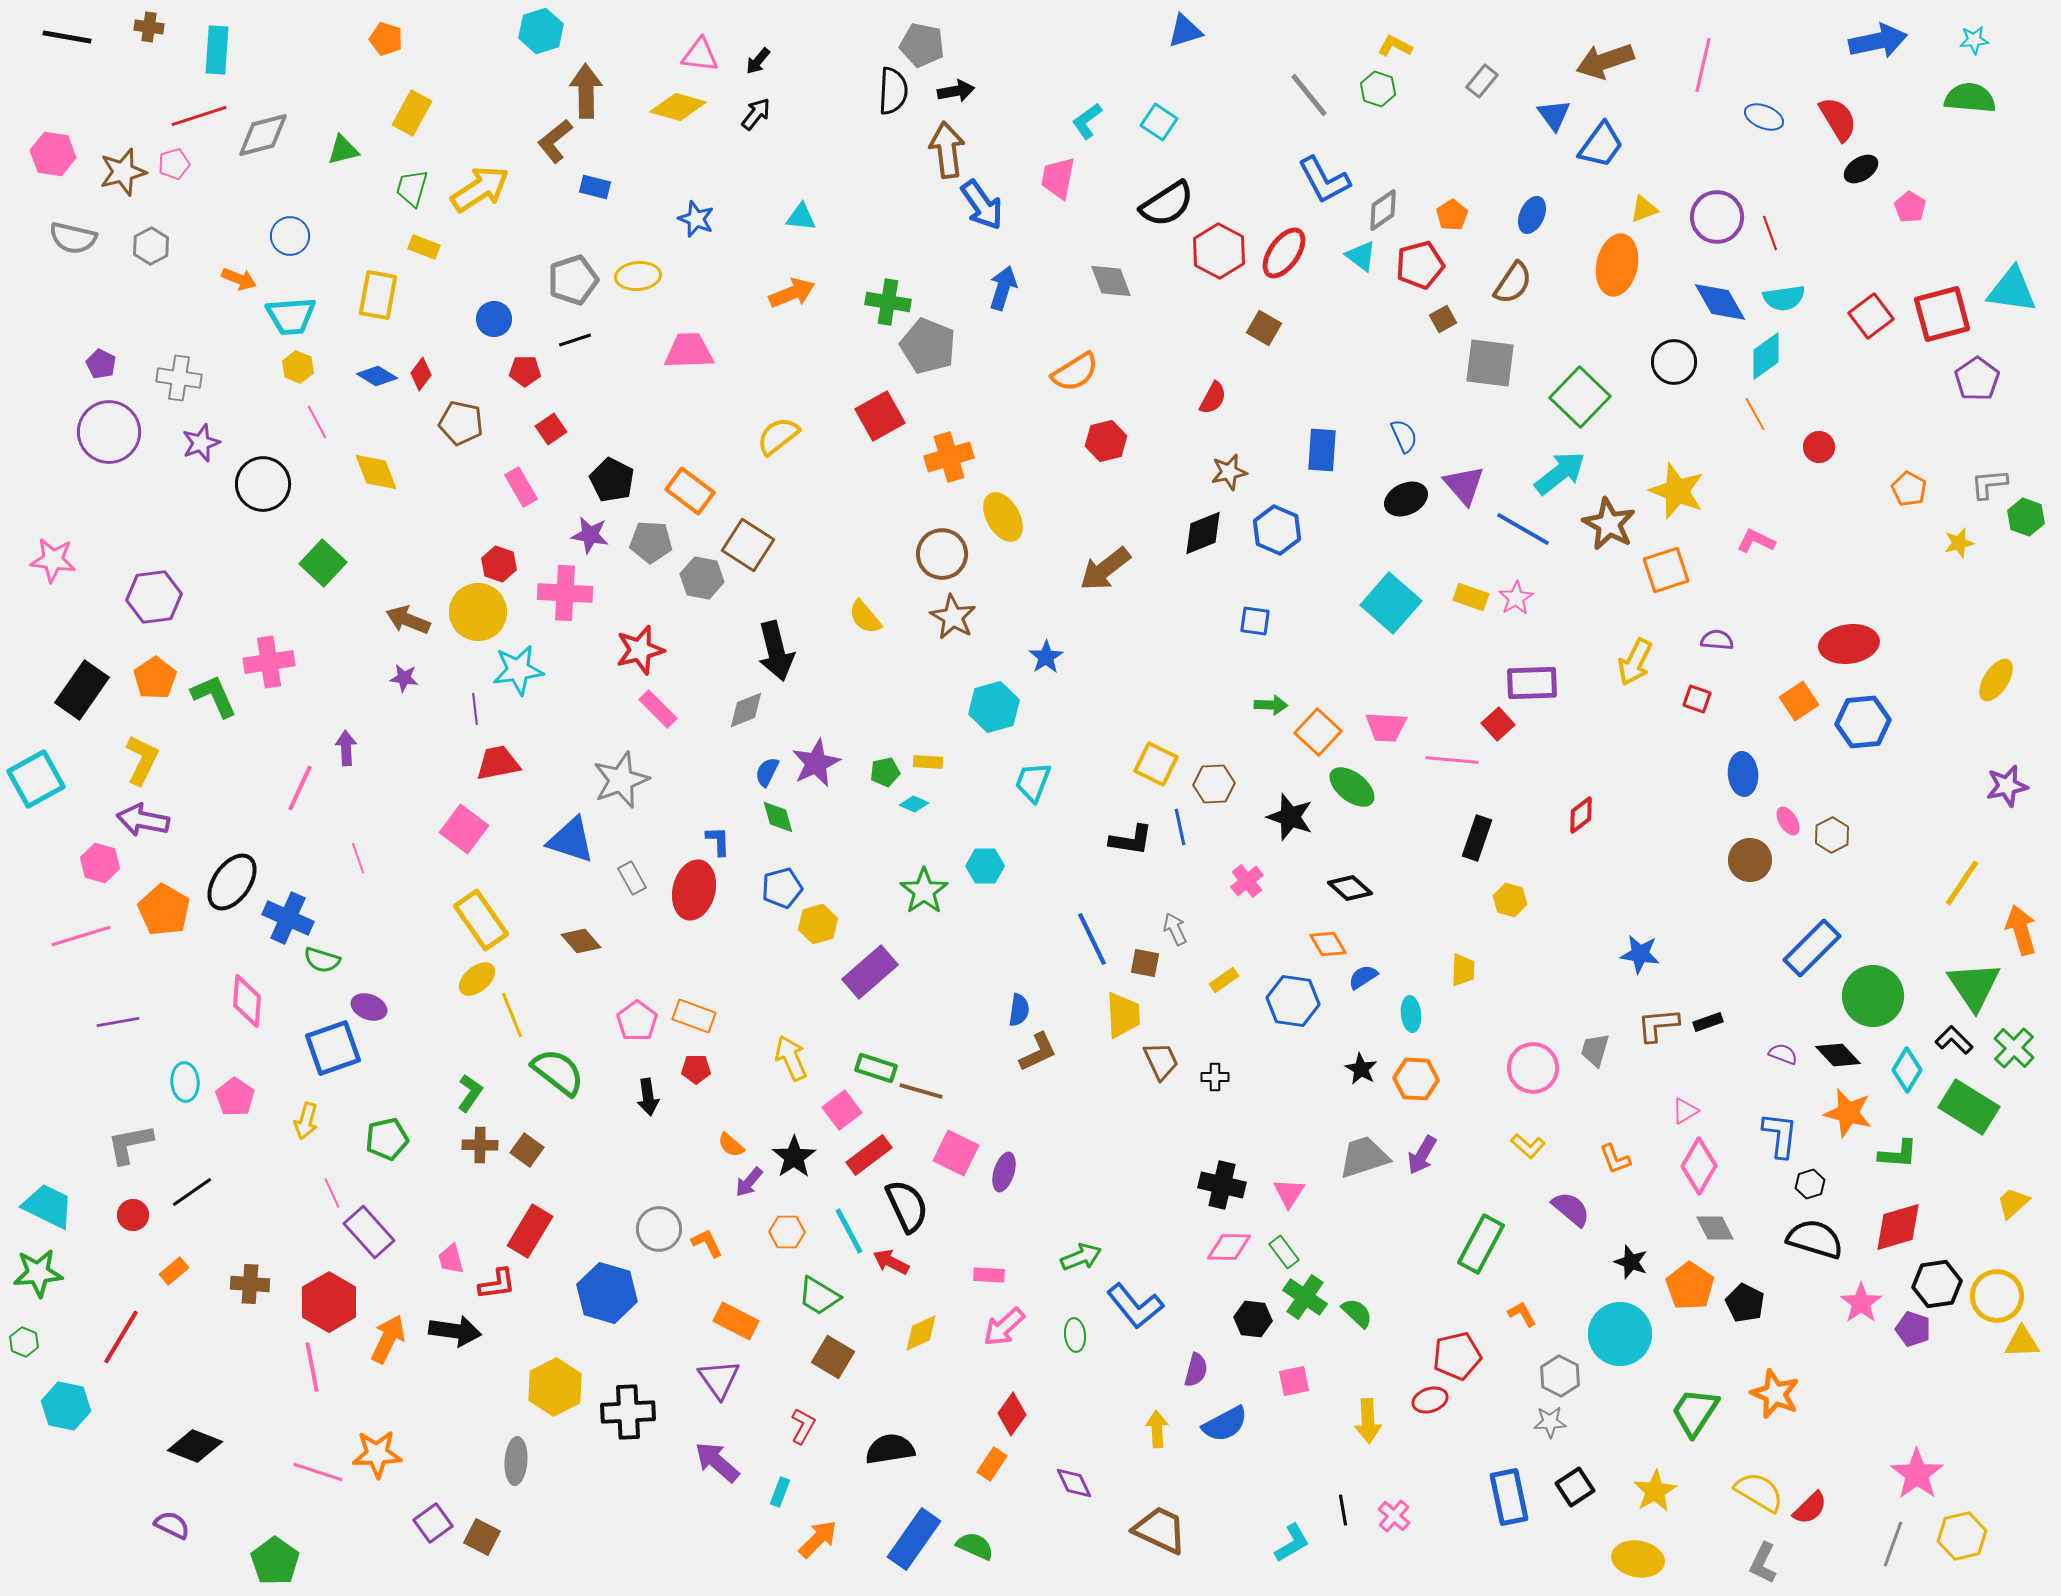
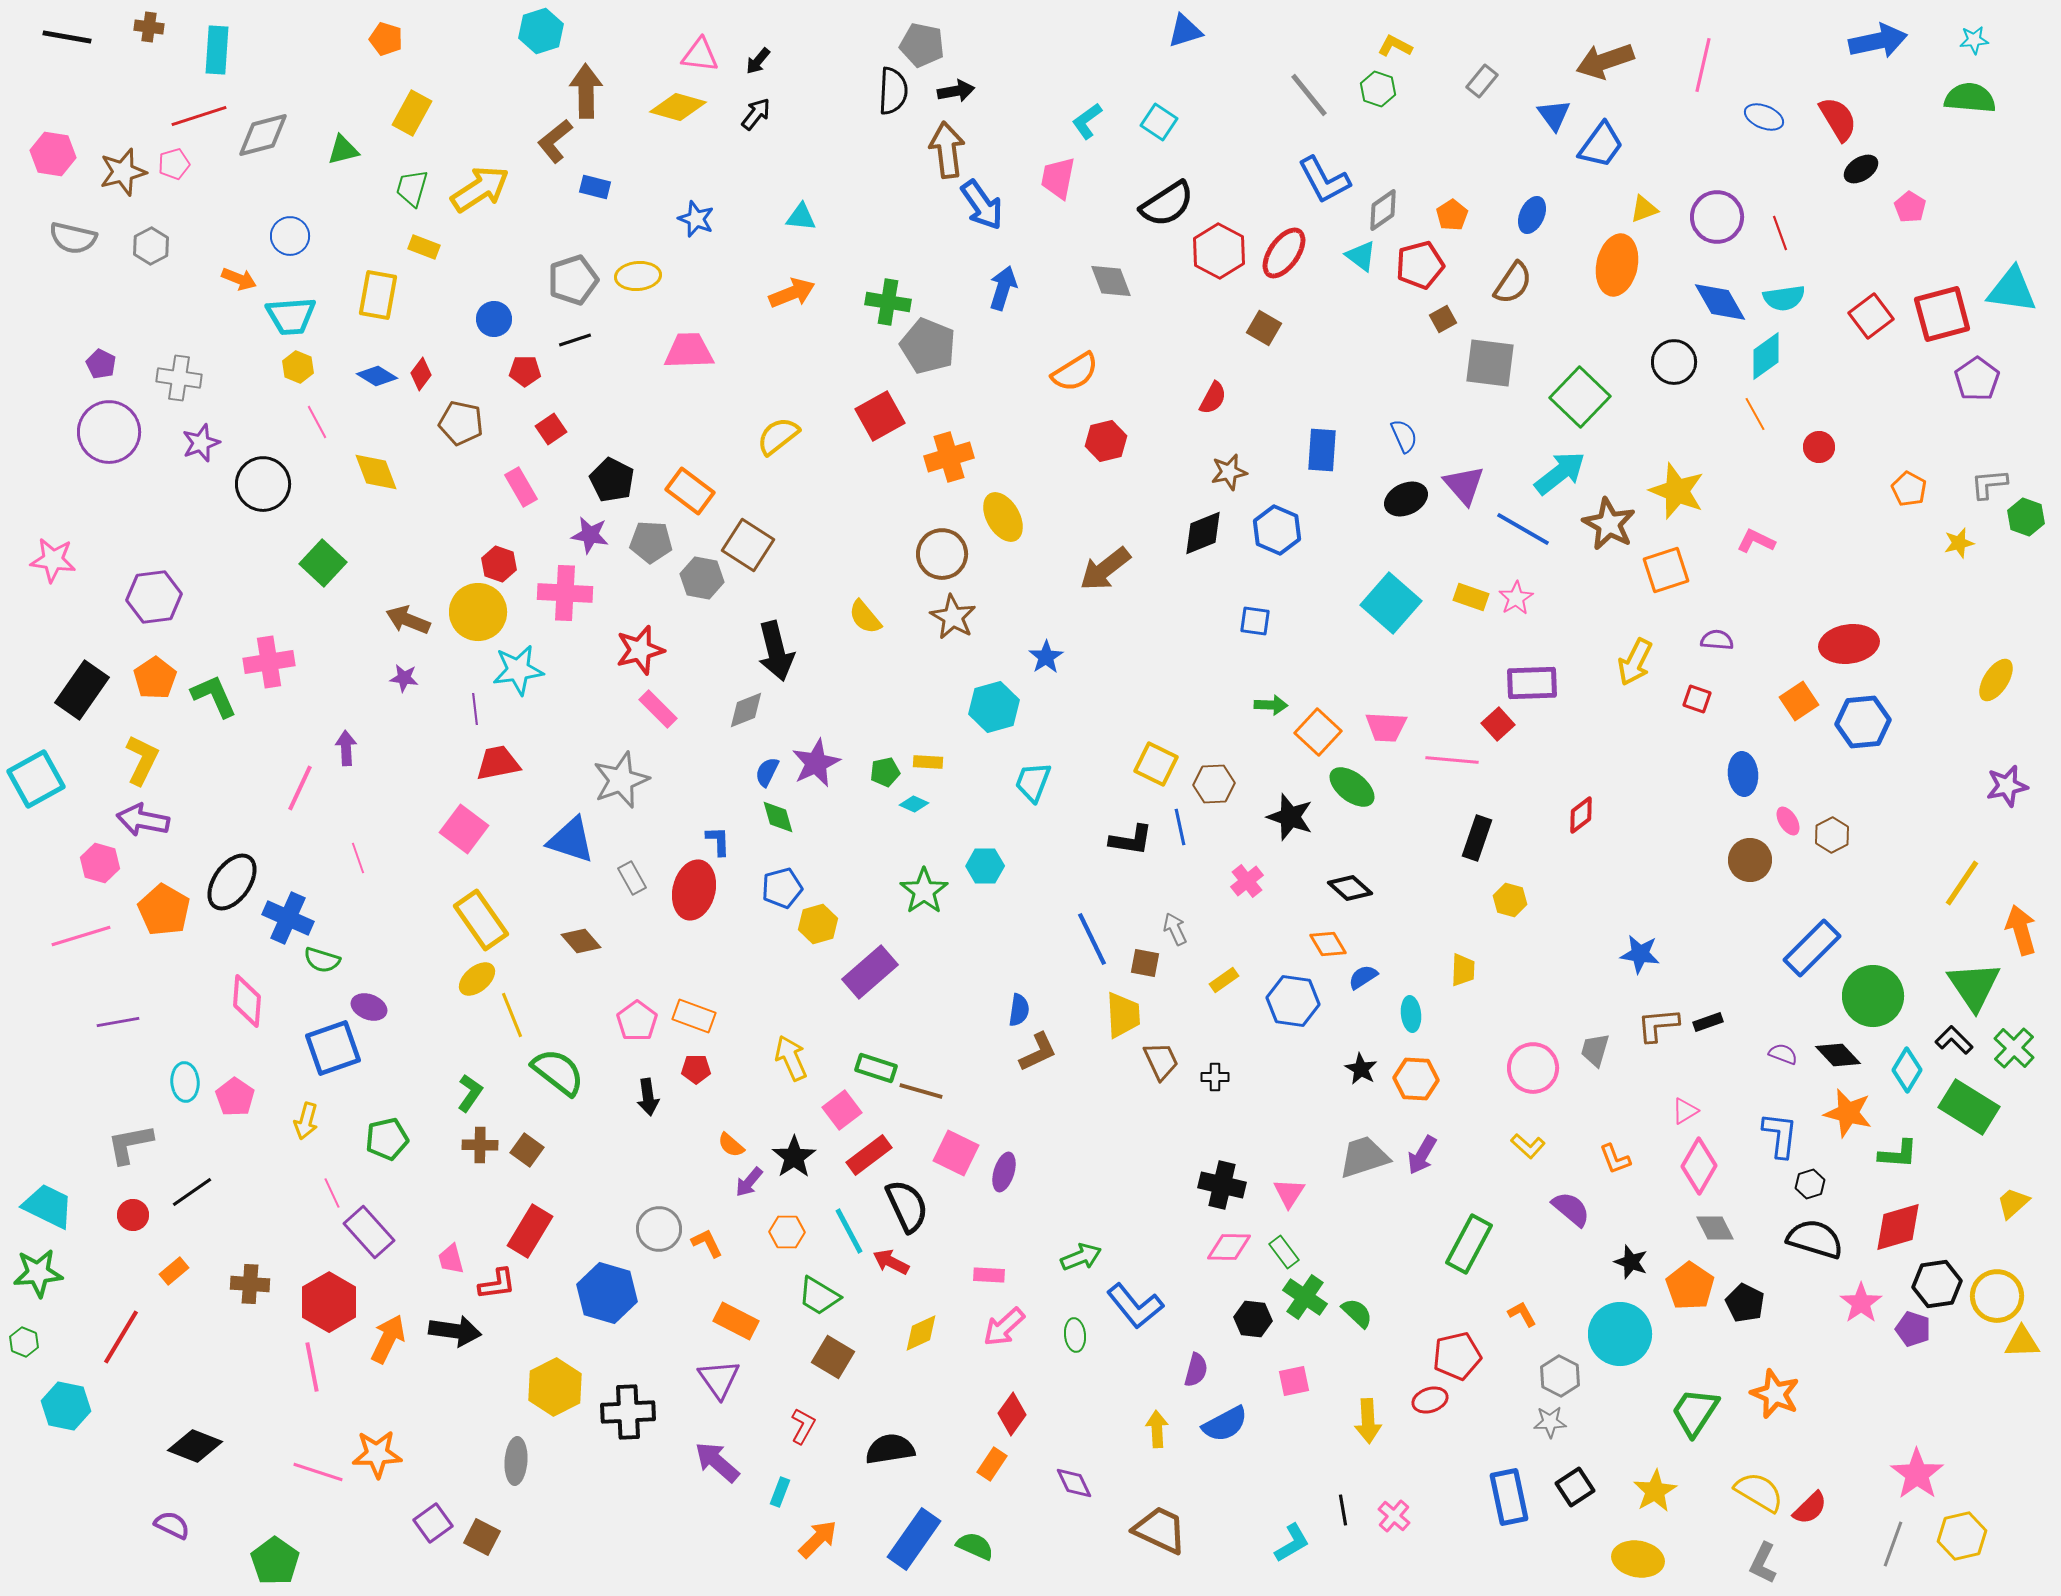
red line at (1770, 233): moved 10 px right
green rectangle at (1481, 1244): moved 12 px left
